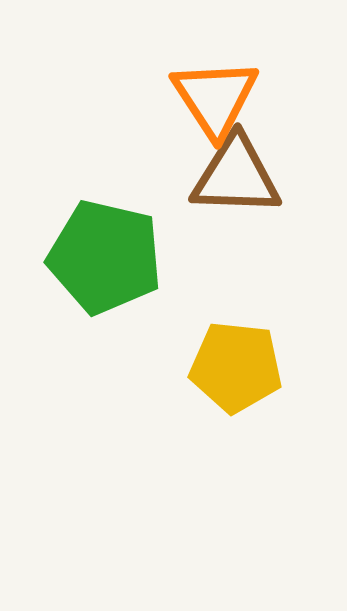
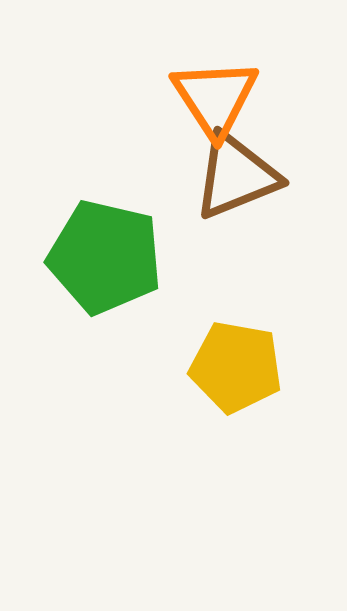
brown triangle: rotated 24 degrees counterclockwise
yellow pentagon: rotated 4 degrees clockwise
